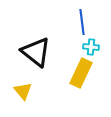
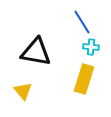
blue line: rotated 25 degrees counterclockwise
black triangle: rotated 28 degrees counterclockwise
yellow rectangle: moved 3 px right, 6 px down; rotated 8 degrees counterclockwise
